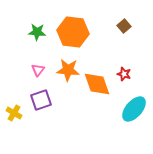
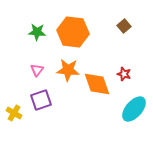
pink triangle: moved 1 px left
